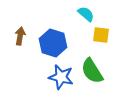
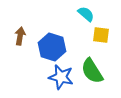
blue hexagon: moved 1 px left, 4 px down
